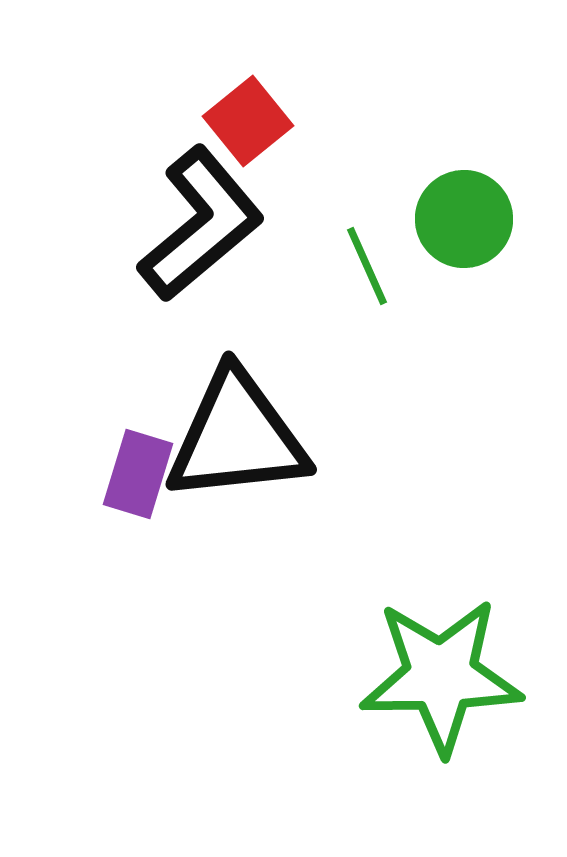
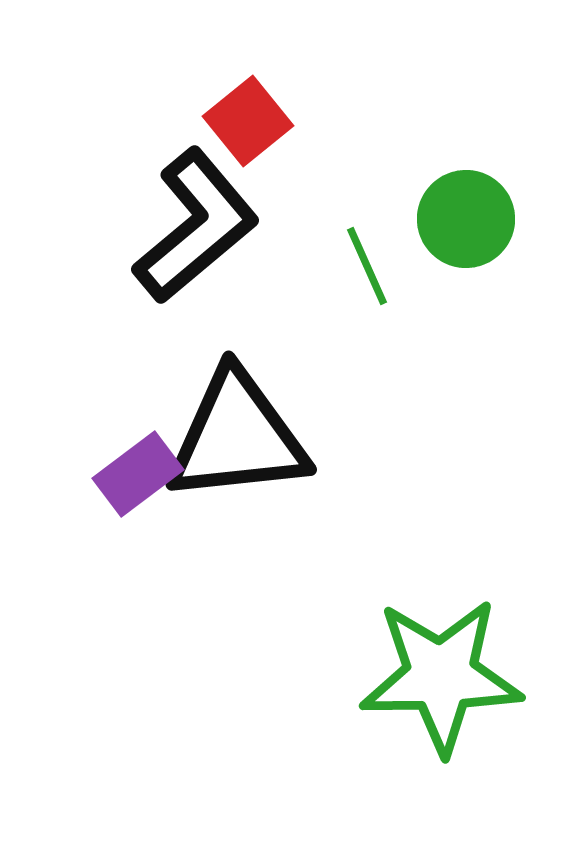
green circle: moved 2 px right
black L-shape: moved 5 px left, 2 px down
purple rectangle: rotated 36 degrees clockwise
